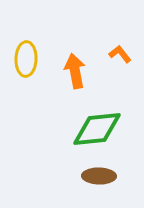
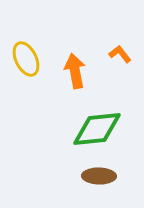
yellow ellipse: rotated 28 degrees counterclockwise
